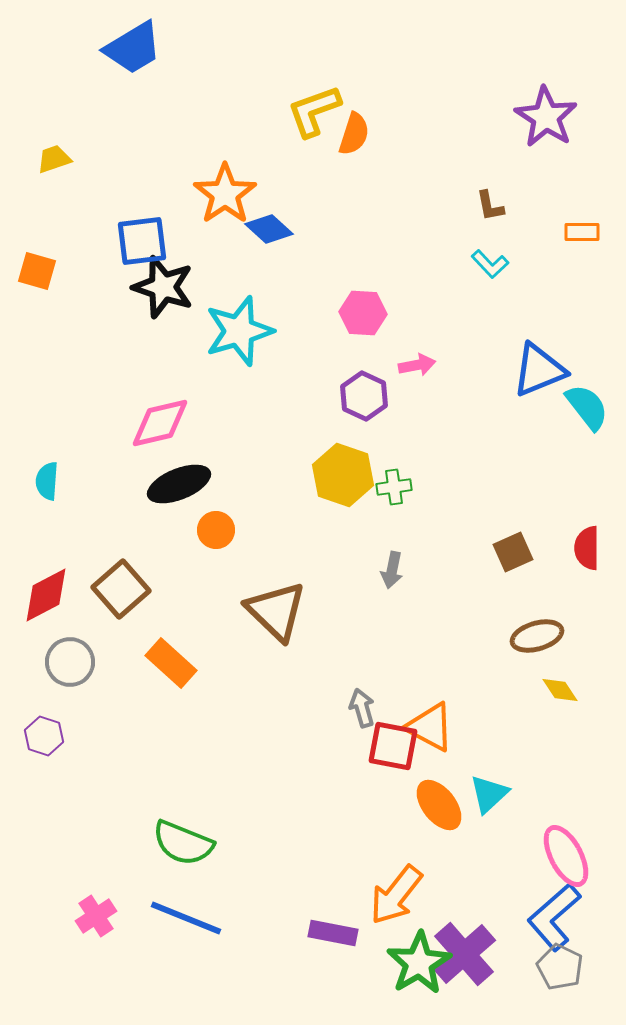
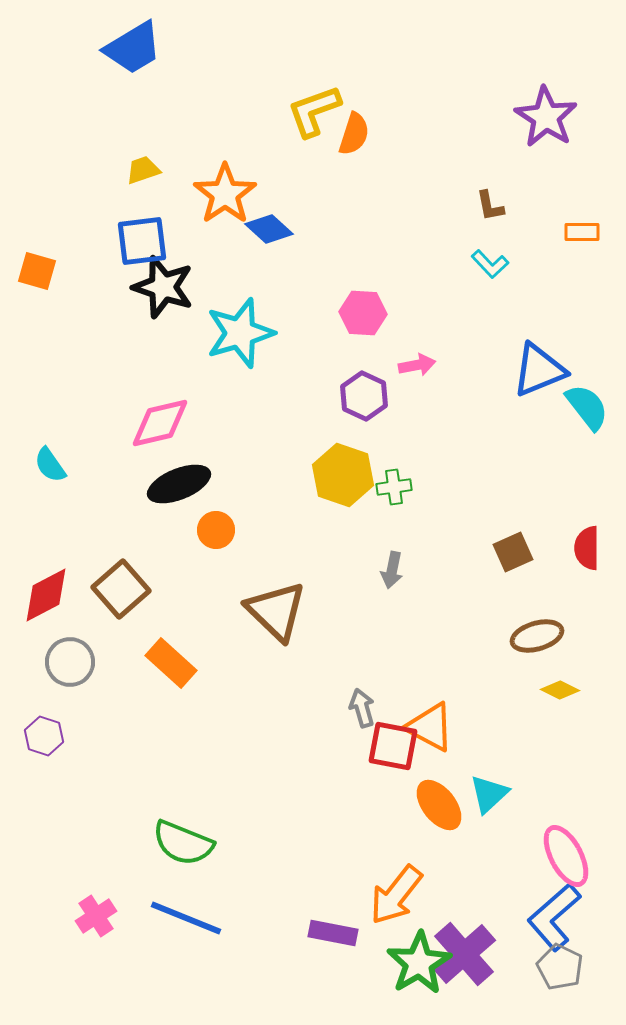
yellow trapezoid at (54, 159): moved 89 px right, 11 px down
cyan star at (239, 331): moved 1 px right, 2 px down
cyan semicircle at (47, 481): moved 3 px right, 16 px up; rotated 39 degrees counterclockwise
yellow diamond at (560, 690): rotated 30 degrees counterclockwise
